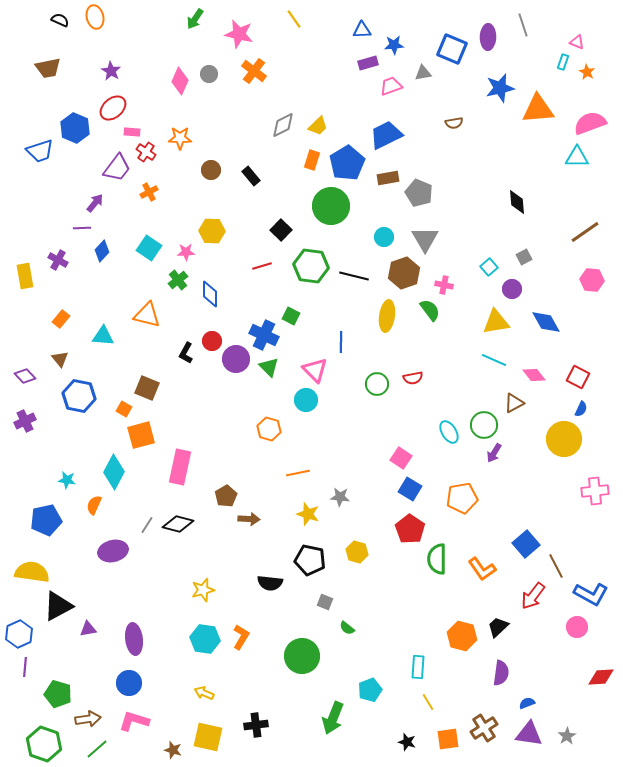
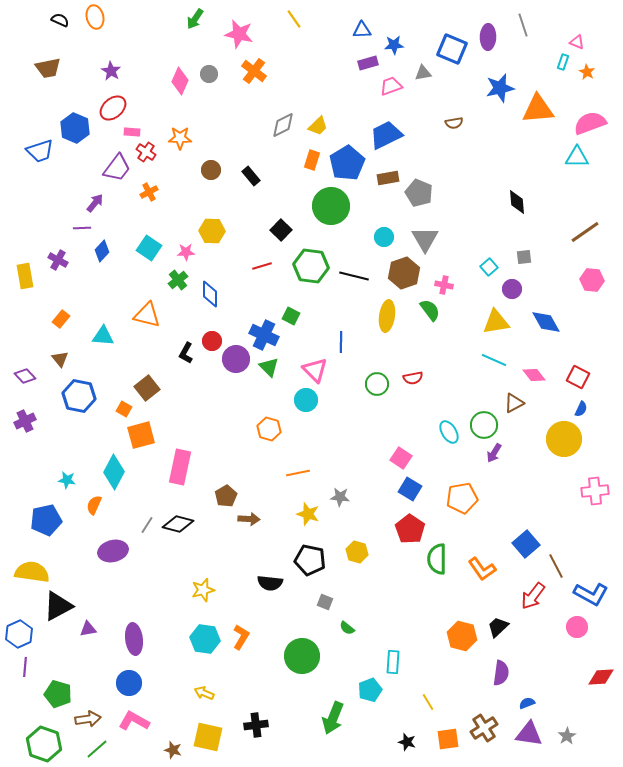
gray square at (524, 257): rotated 21 degrees clockwise
brown square at (147, 388): rotated 30 degrees clockwise
cyan rectangle at (418, 667): moved 25 px left, 5 px up
pink L-shape at (134, 721): rotated 12 degrees clockwise
